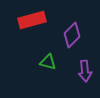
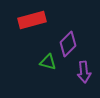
purple diamond: moved 4 px left, 9 px down
purple arrow: moved 1 px left, 1 px down
